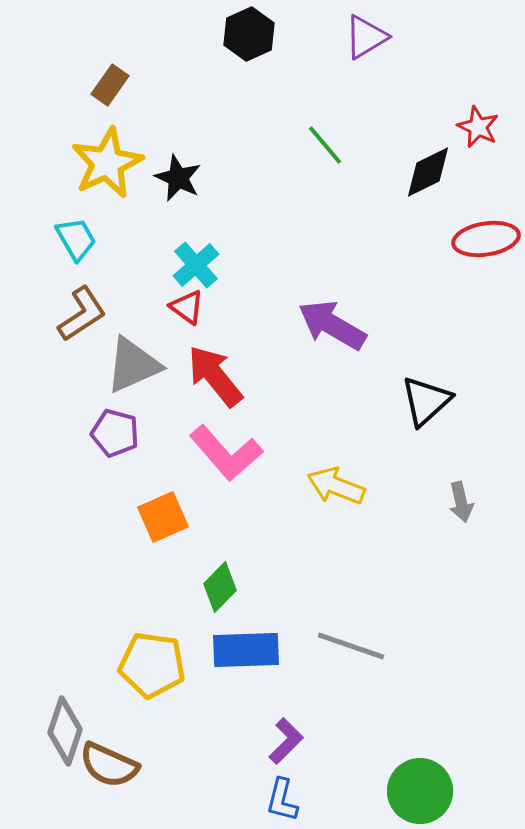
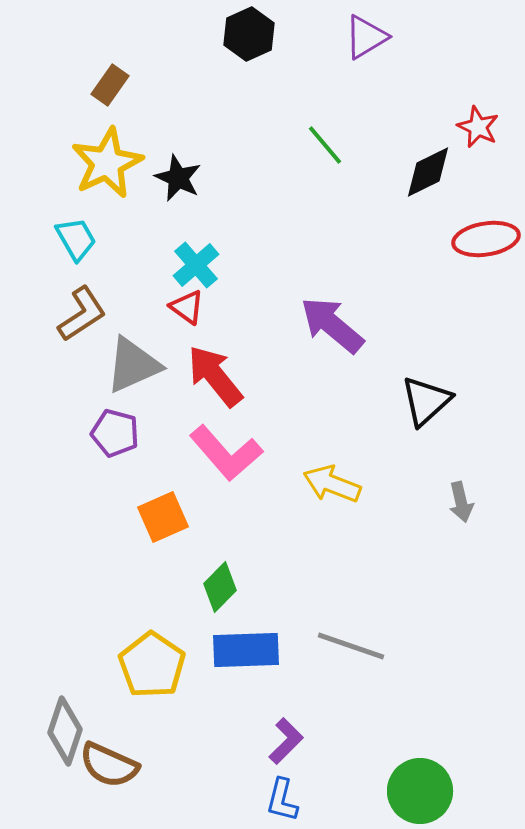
purple arrow: rotated 10 degrees clockwise
yellow arrow: moved 4 px left, 2 px up
yellow pentagon: rotated 26 degrees clockwise
